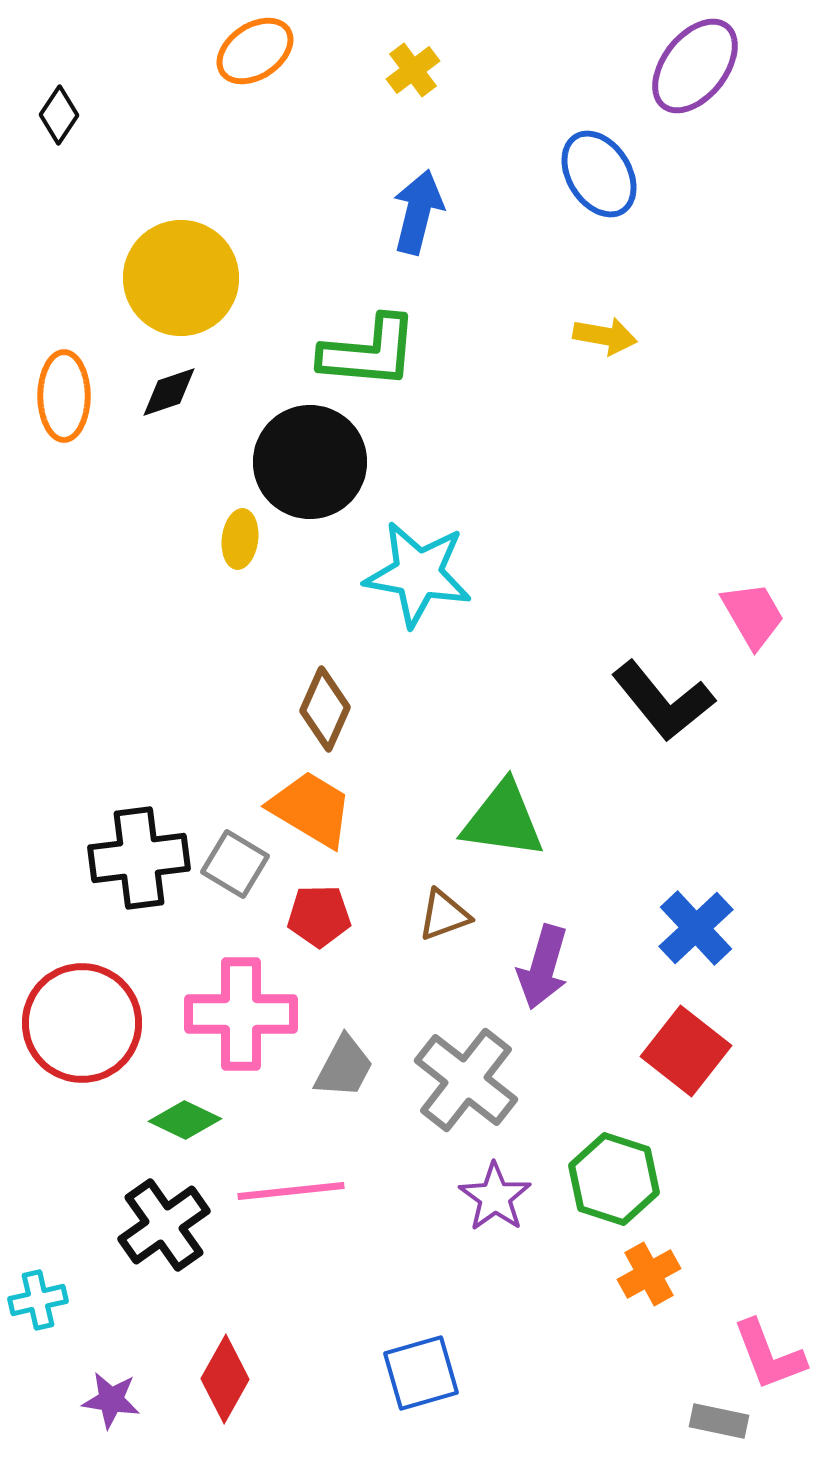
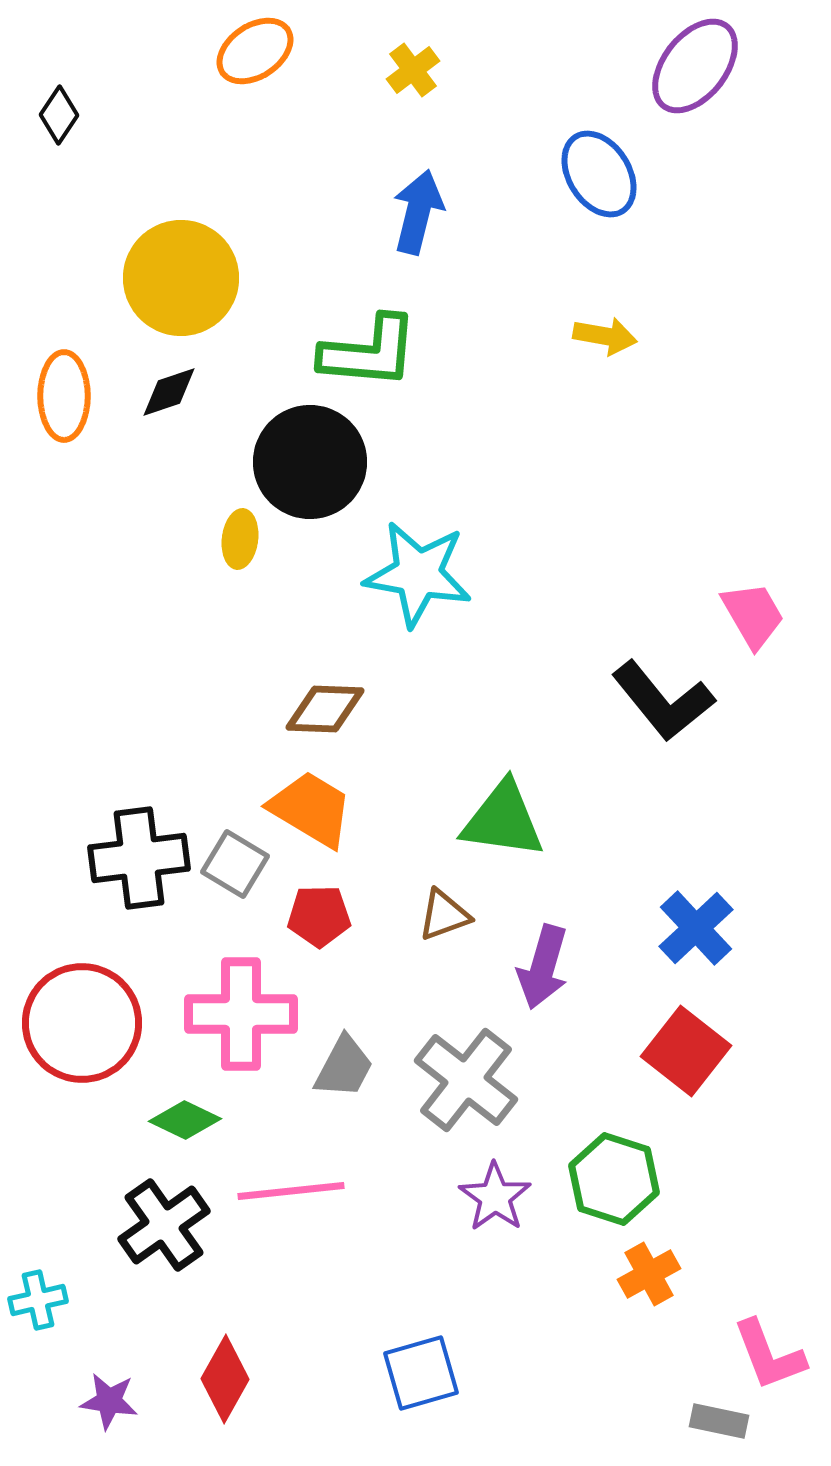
brown diamond at (325, 709): rotated 68 degrees clockwise
purple star at (111, 1400): moved 2 px left, 1 px down
